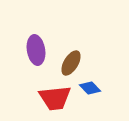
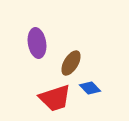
purple ellipse: moved 1 px right, 7 px up
red trapezoid: rotated 12 degrees counterclockwise
